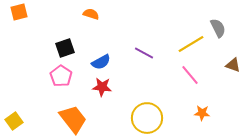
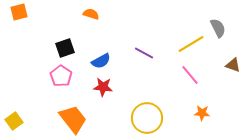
blue semicircle: moved 1 px up
red star: moved 1 px right
